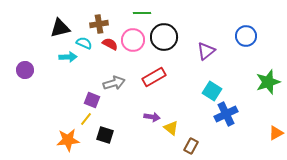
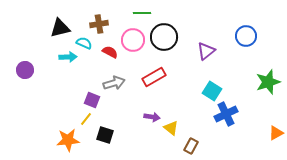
red semicircle: moved 8 px down
